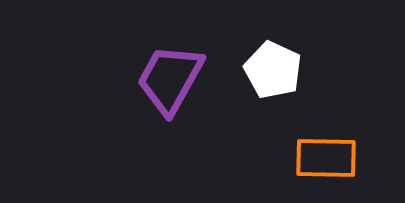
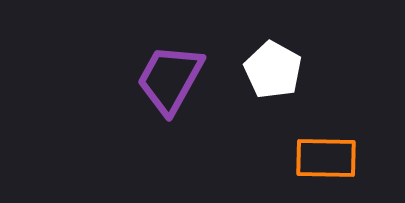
white pentagon: rotated 4 degrees clockwise
